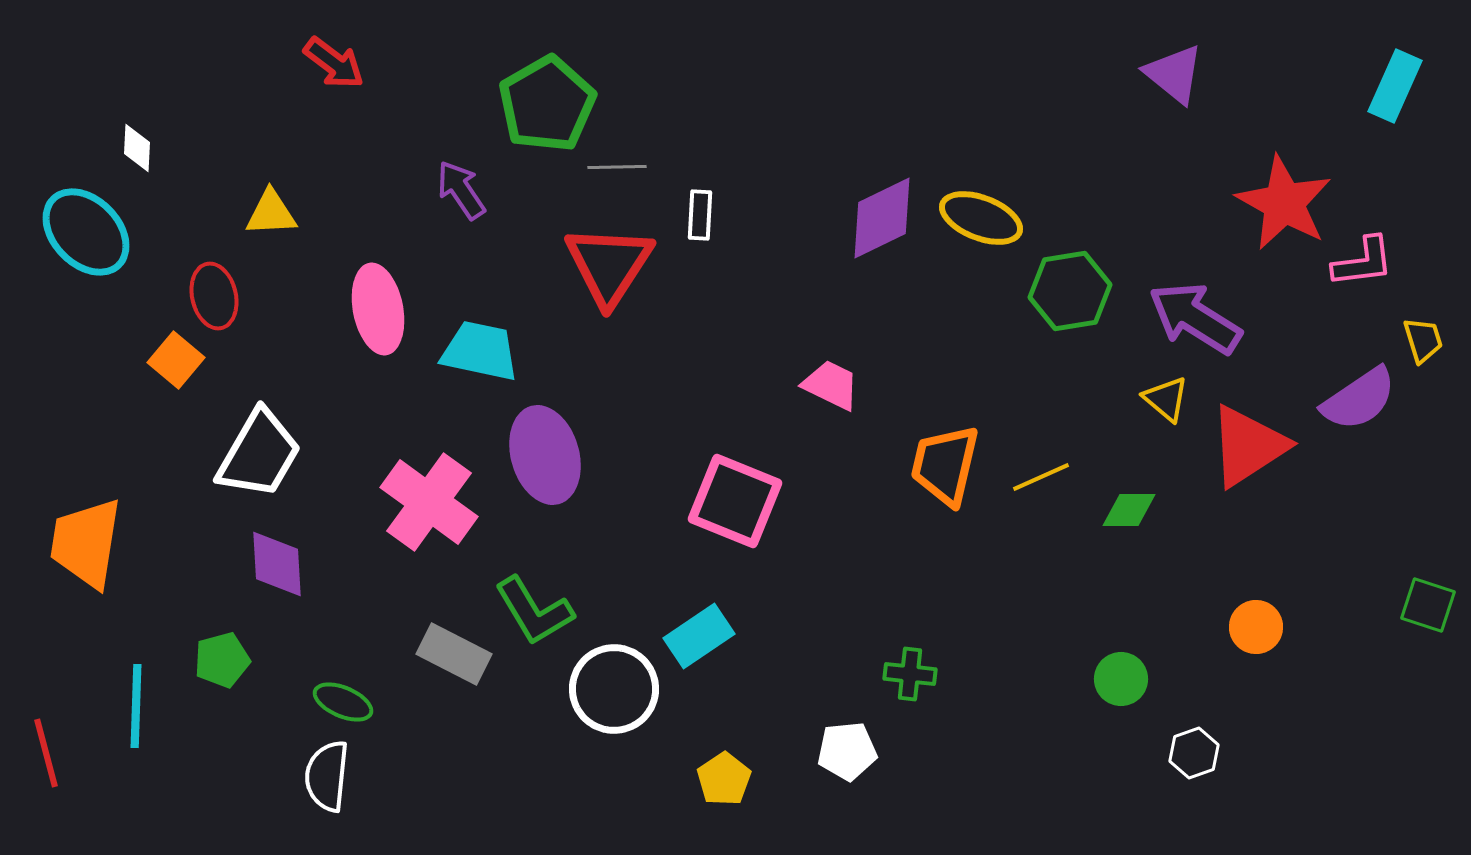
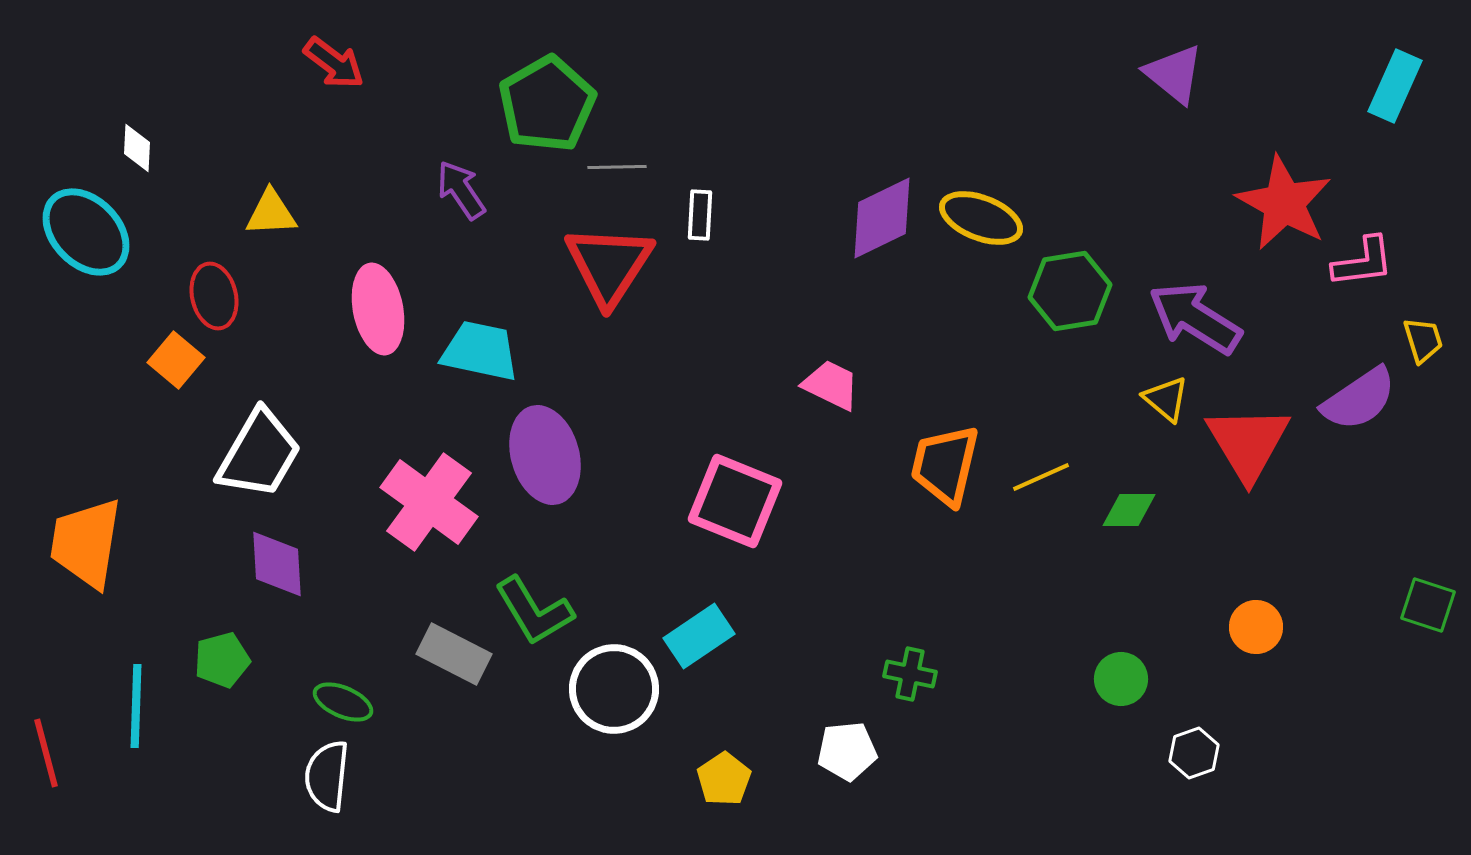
red triangle at (1248, 446): moved 3 px up; rotated 28 degrees counterclockwise
green cross at (910, 674): rotated 6 degrees clockwise
